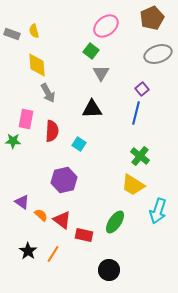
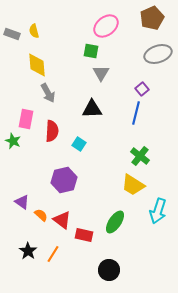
green square: rotated 28 degrees counterclockwise
green star: rotated 21 degrees clockwise
